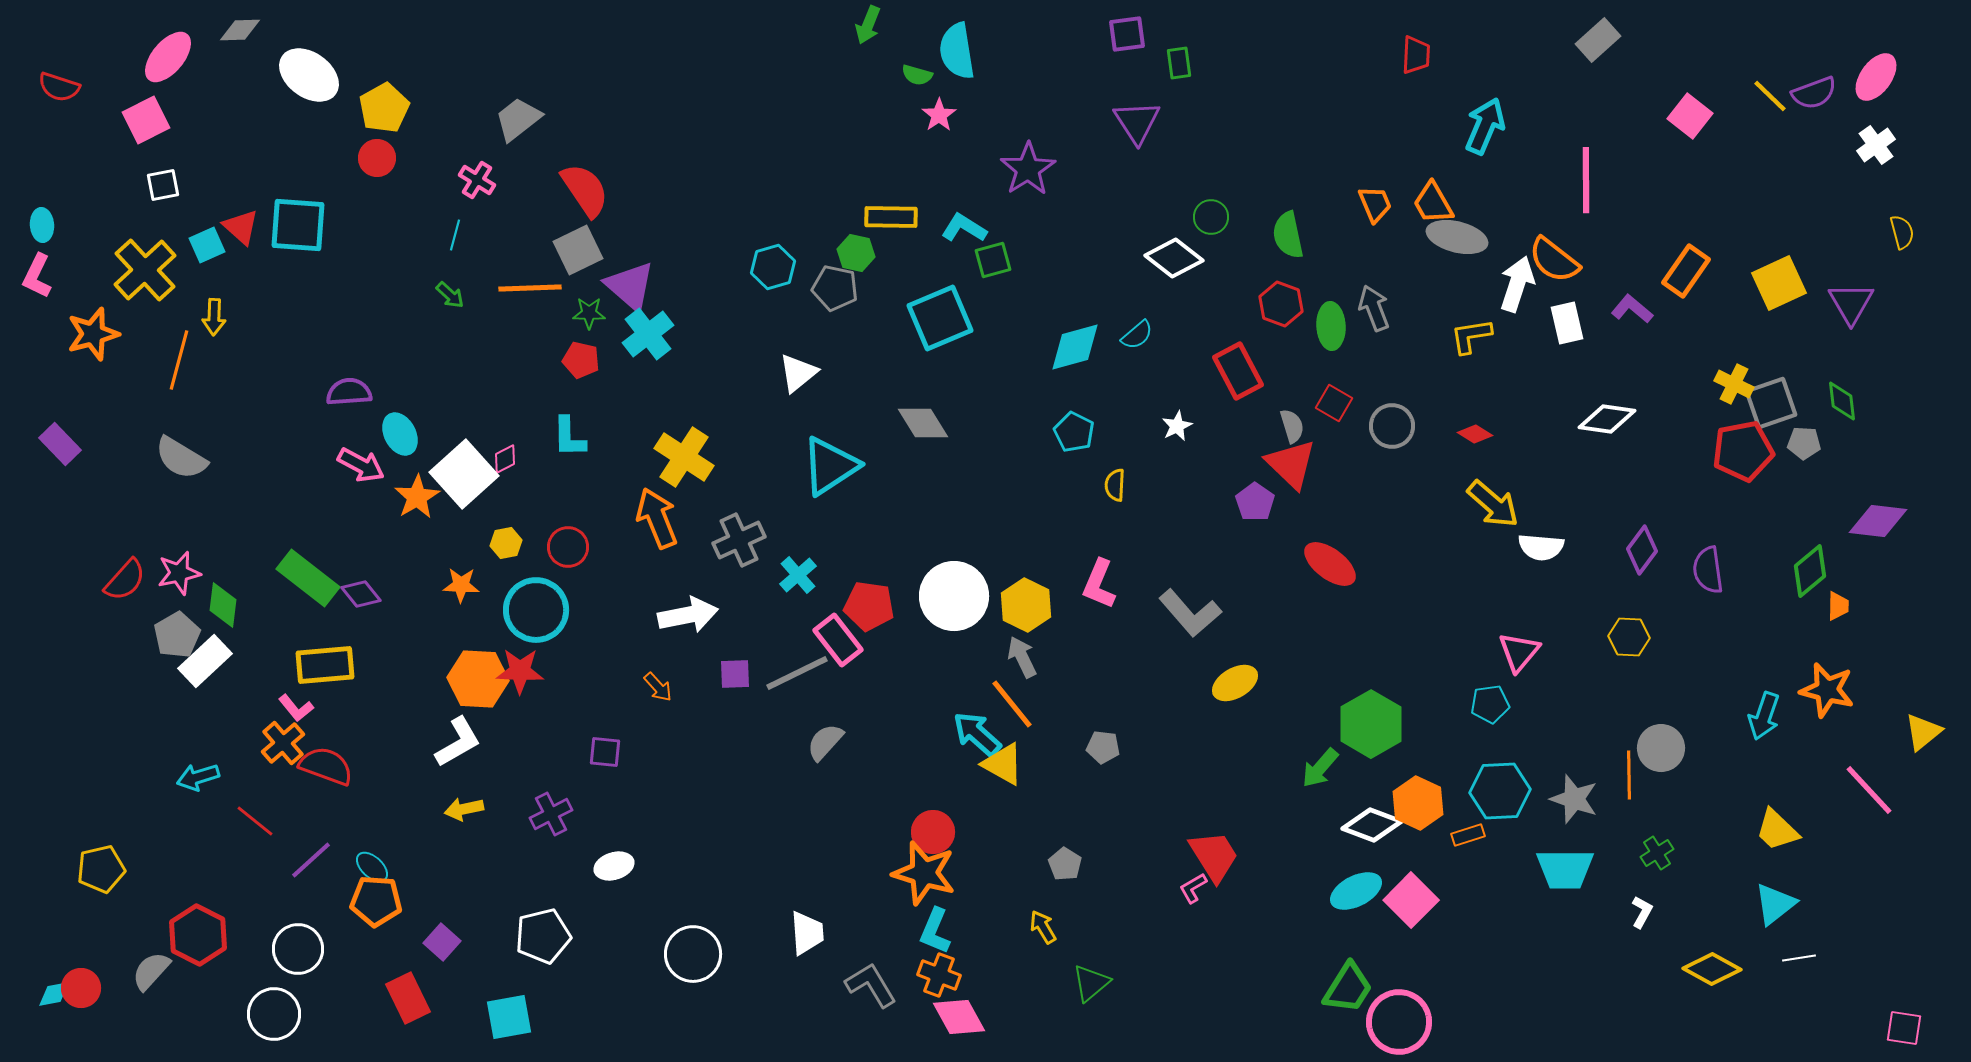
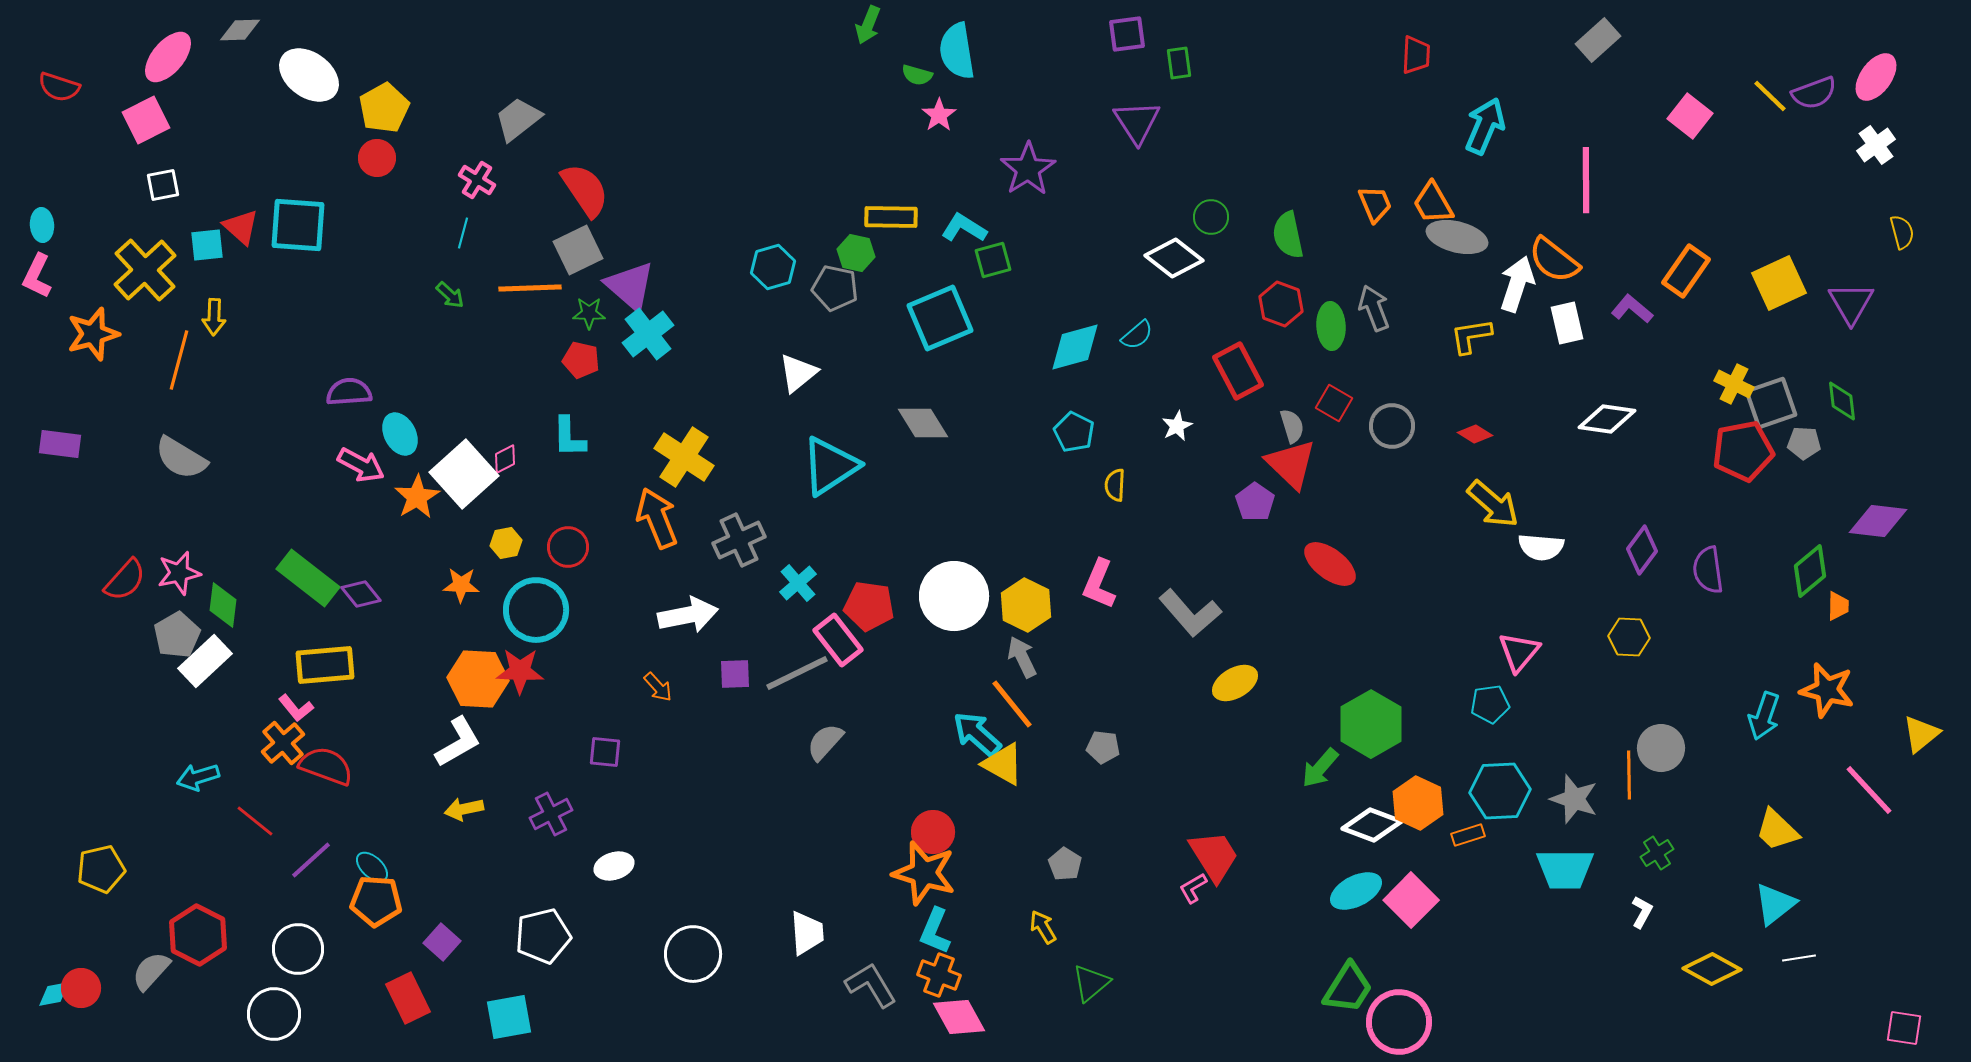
cyan line at (455, 235): moved 8 px right, 2 px up
cyan square at (207, 245): rotated 18 degrees clockwise
purple rectangle at (60, 444): rotated 39 degrees counterclockwise
cyan cross at (798, 575): moved 8 px down
yellow triangle at (1923, 732): moved 2 px left, 2 px down
